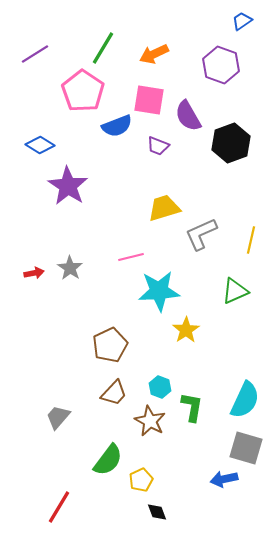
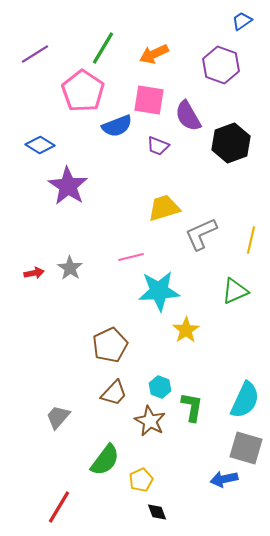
green semicircle: moved 3 px left
